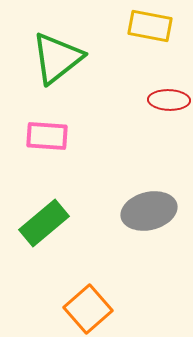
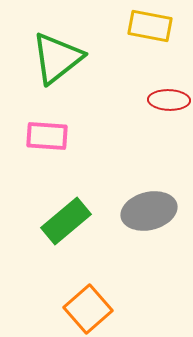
green rectangle: moved 22 px right, 2 px up
